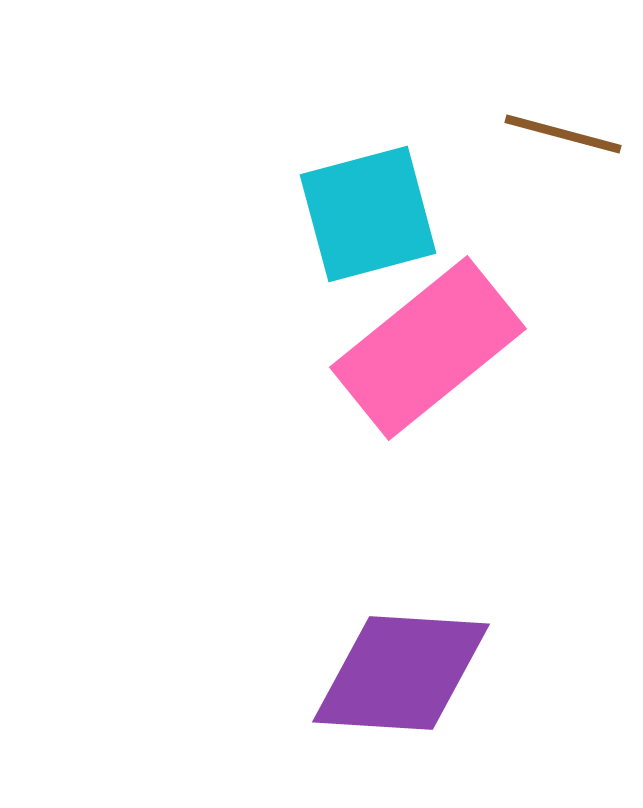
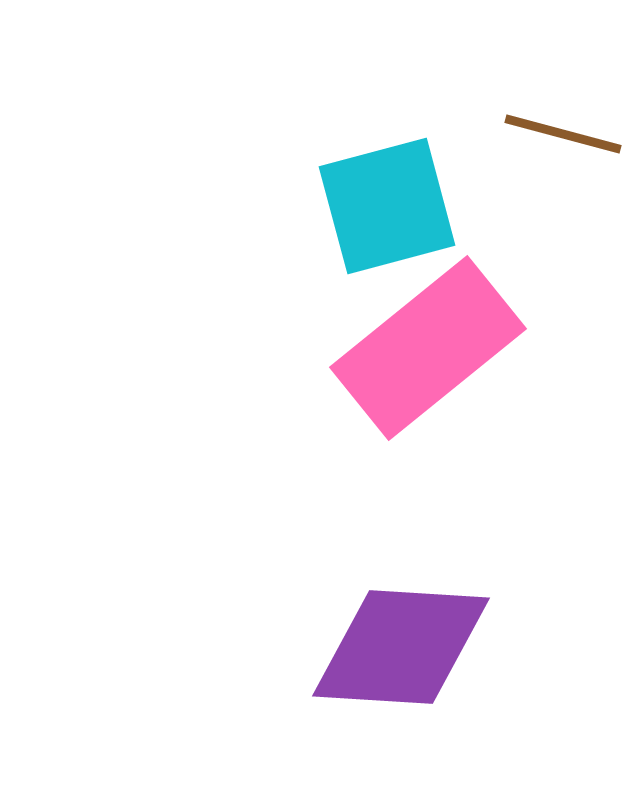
cyan square: moved 19 px right, 8 px up
purple diamond: moved 26 px up
